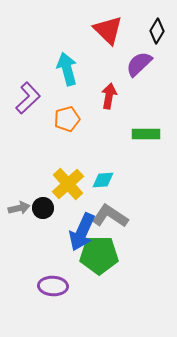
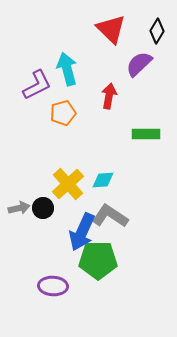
red triangle: moved 3 px right, 1 px up
purple L-shape: moved 9 px right, 13 px up; rotated 16 degrees clockwise
orange pentagon: moved 4 px left, 6 px up
green pentagon: moved 1 px left, 5 px down
